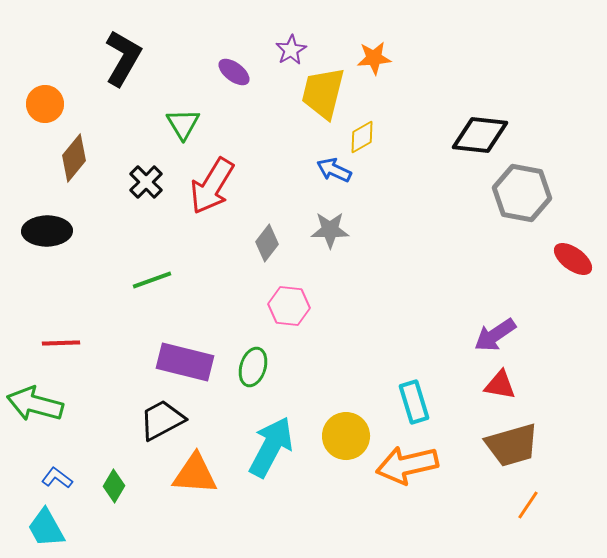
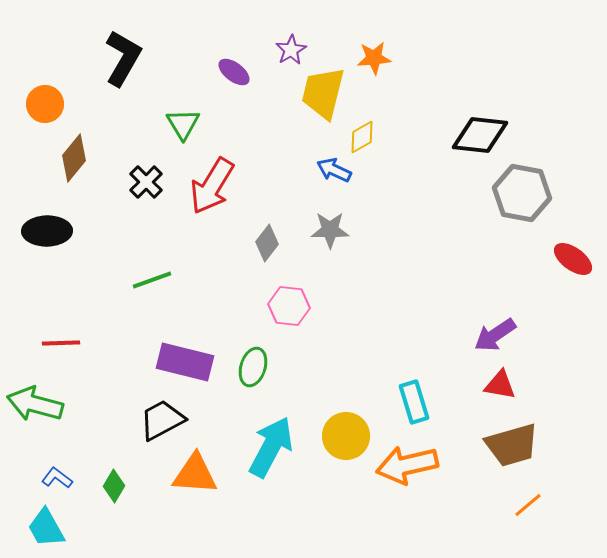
orange line: rotated 16 degrees clockwise
